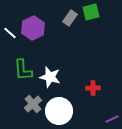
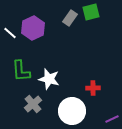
green L-shape: moved 2 px left, 1 px down
white star: moved 1 px left, 2 px down
white circle: moved 13 px right
